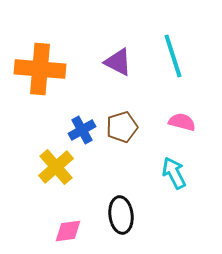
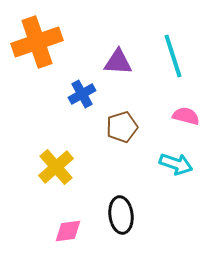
purple triangle: rotated 24 degrees counterclockwise
orange cross: moved 3 px left, 27 px up; rotated 24 degrees counterclockwise
pink semicircle: moved 4 px right, 6 px up
blue cross: moved 36 px up
cyan arrow: moved 2 px right, 9 px up; rotated 136 degrees clockwise
